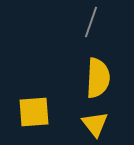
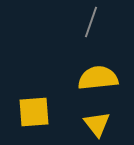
yellow semicircle: rotated 99 degrees counterclockwise
yellow triangle: moved 2 px right
